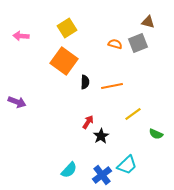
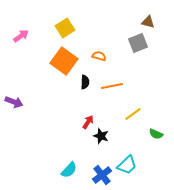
yellow square: moved 2 px left
pink arrow: rotated 140 degrees clockwise
orange semicircle: moved 16 px left, 12 px down
purple arrow: moved 3 px left
black star: rotated 21 degrees counterclockwise
